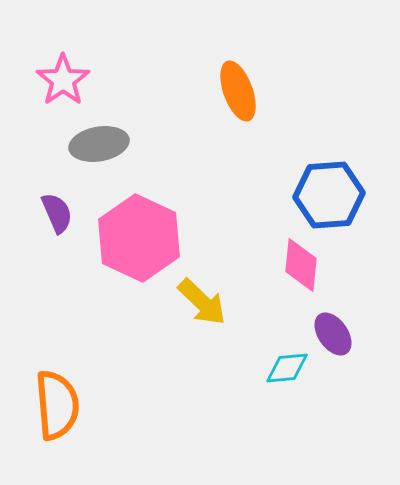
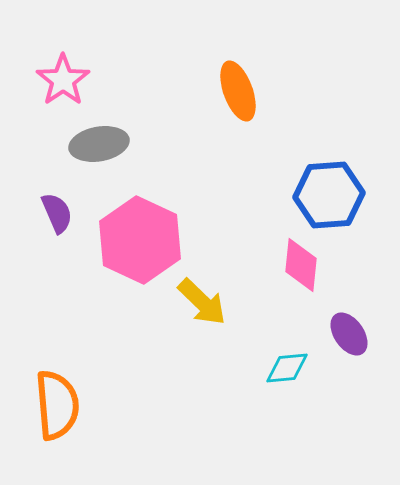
pink hexagon: moved 1 px right, 2 px down
purple ellipse: moved 16 px right
